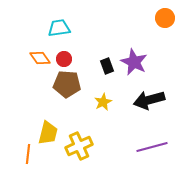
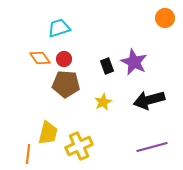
cyan trapezoid: rotated 10 degrees counterclockwise
brown pentagon: moved 1 px left
